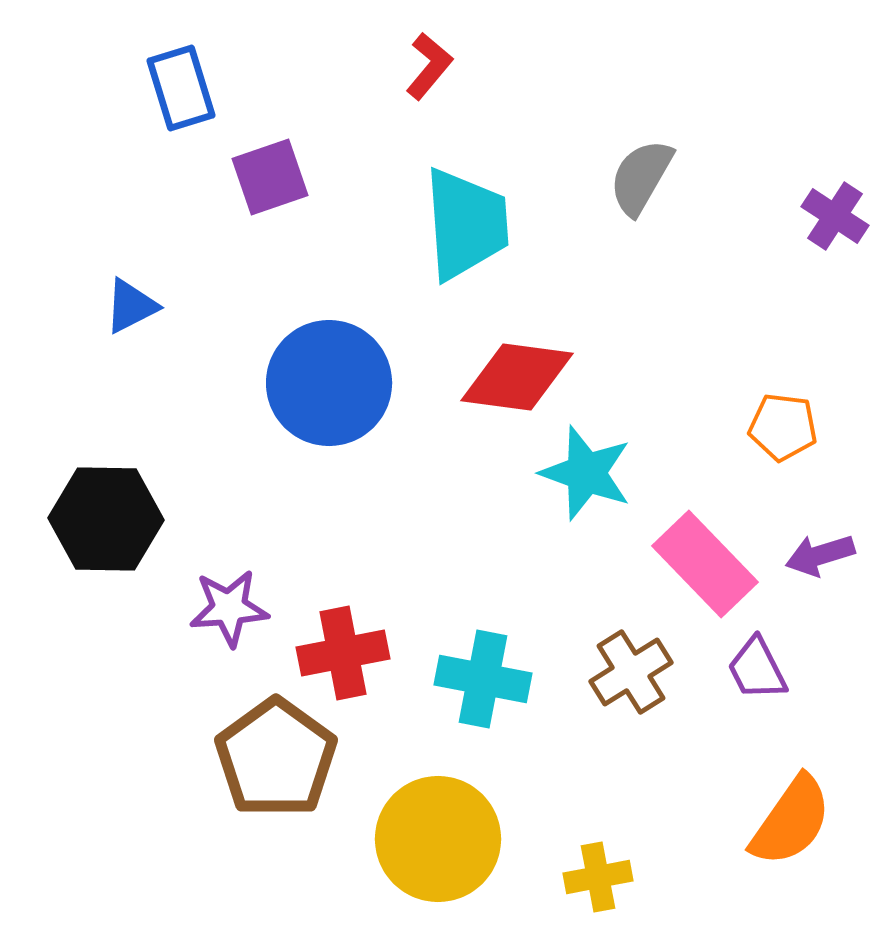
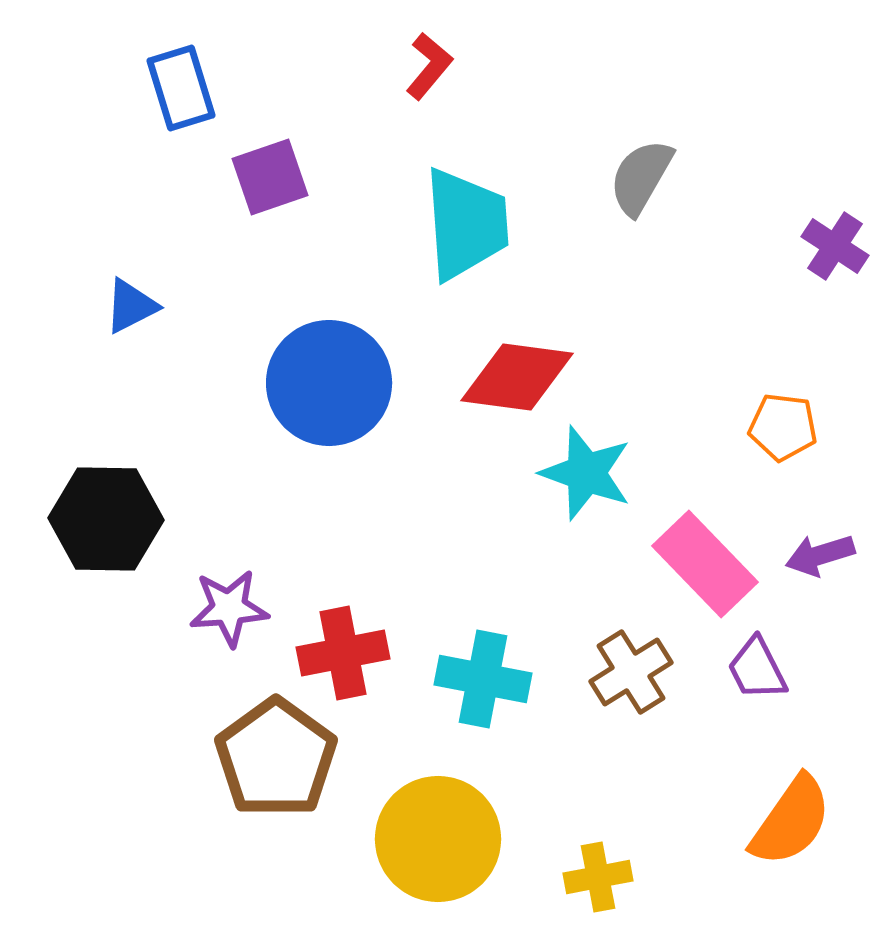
purple cross: moved 30 px down
